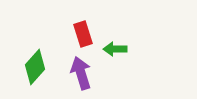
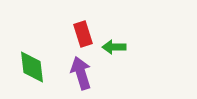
green arrow: moved 1 px left, 2 px up
green diamond: moved 3 px left; rotated 48 degrees counterclockwise
